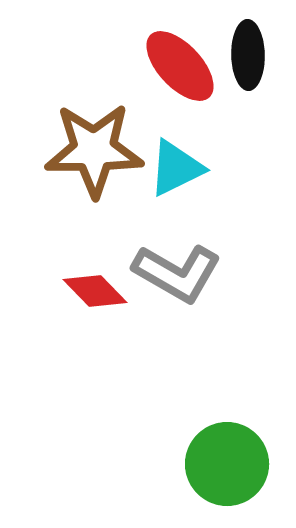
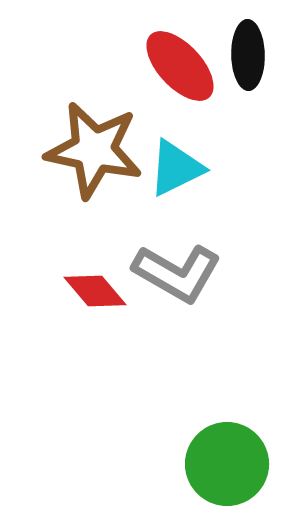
brown star: rotated 12 degrees clockwise
red diamond: rotated 4 degrees clockwise
